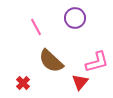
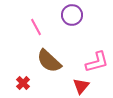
purple circle: moved 3 px left, 3 px up
brown semicircle: moved 2 px left
red triangle: moved 1 px right, 4 px down
